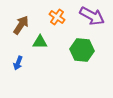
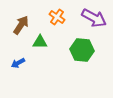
purple arrow: moved 2 px right, 2 px down
blue arrow: rotated 40 degrees clockwise
